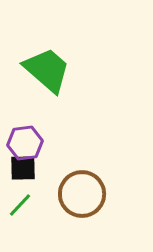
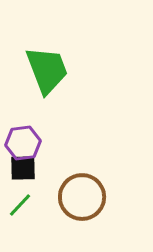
green trapezoid: rotated 28 degrees clockwise
purple hexagon: moved 2 px left
brown circle: moved 3 px down
